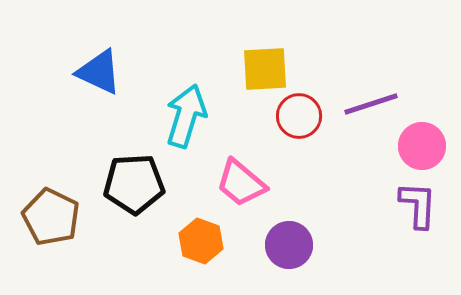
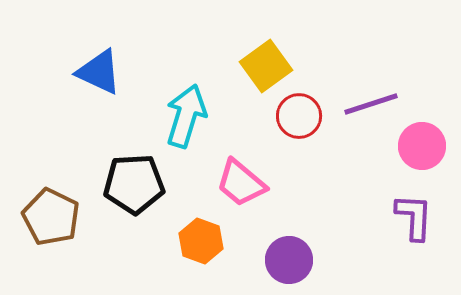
yellow square: moved 1 px right, 3 px up; rotated 33 degrees counterclockwise
purple L-shape: moved 4 px left, 12 px down
purple circle: moved 15 px down
